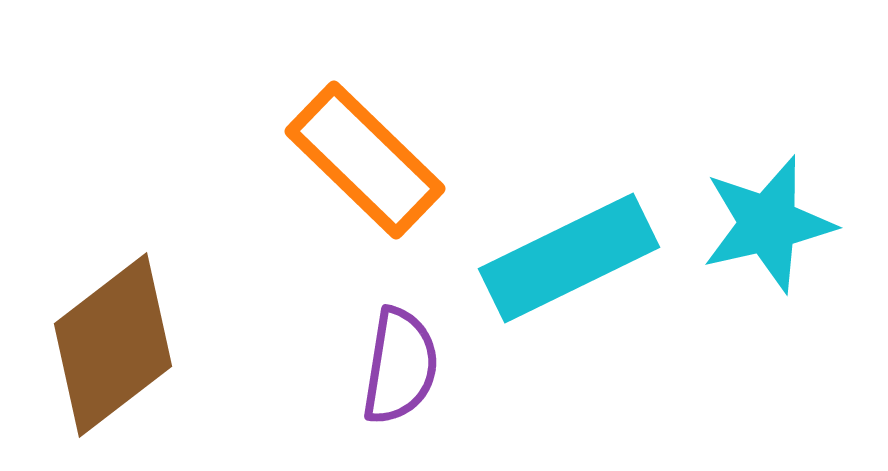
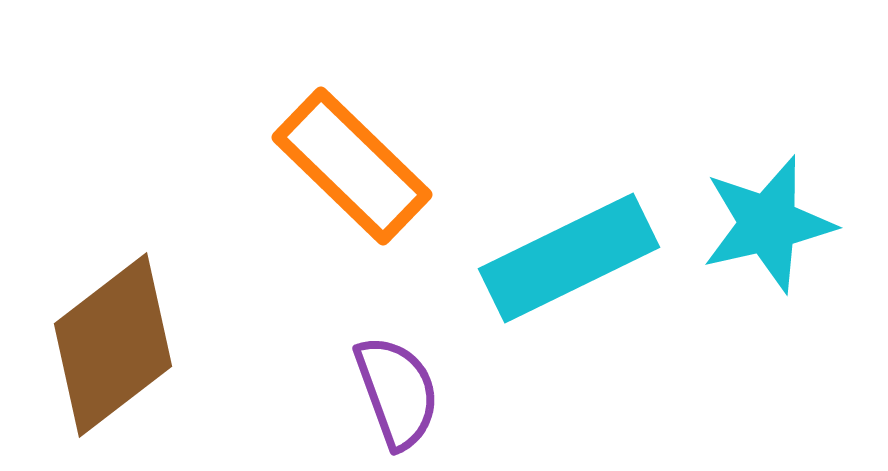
orange rectangle: moved 13 px left, 6 px down
purple semicircle: moved 3 px left, 26 px down; rotated 29 degrees counterclockwise
